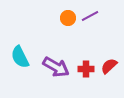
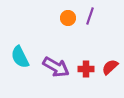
purple line: rotated 42 degrees counterclockwise
red semicircle: moved 1 px right, 1 px down
